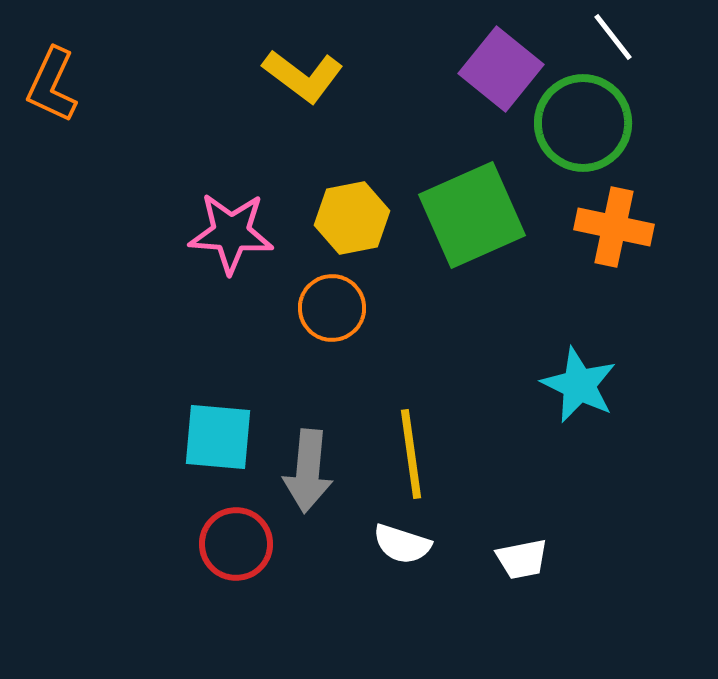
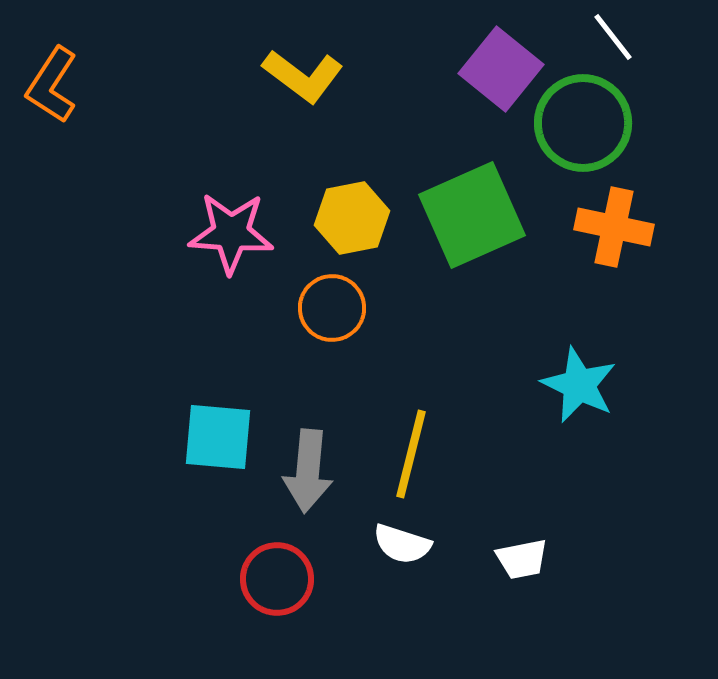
orange L-shape: rotated 8 degrees clockwise
yellow line: rotated 22 degrees clockwise
red circle: moved 41 px right, 35 px down
